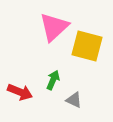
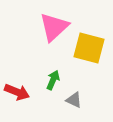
yellow square: moved 2 px right, 2 px down
red arrow: moved 3 px left
